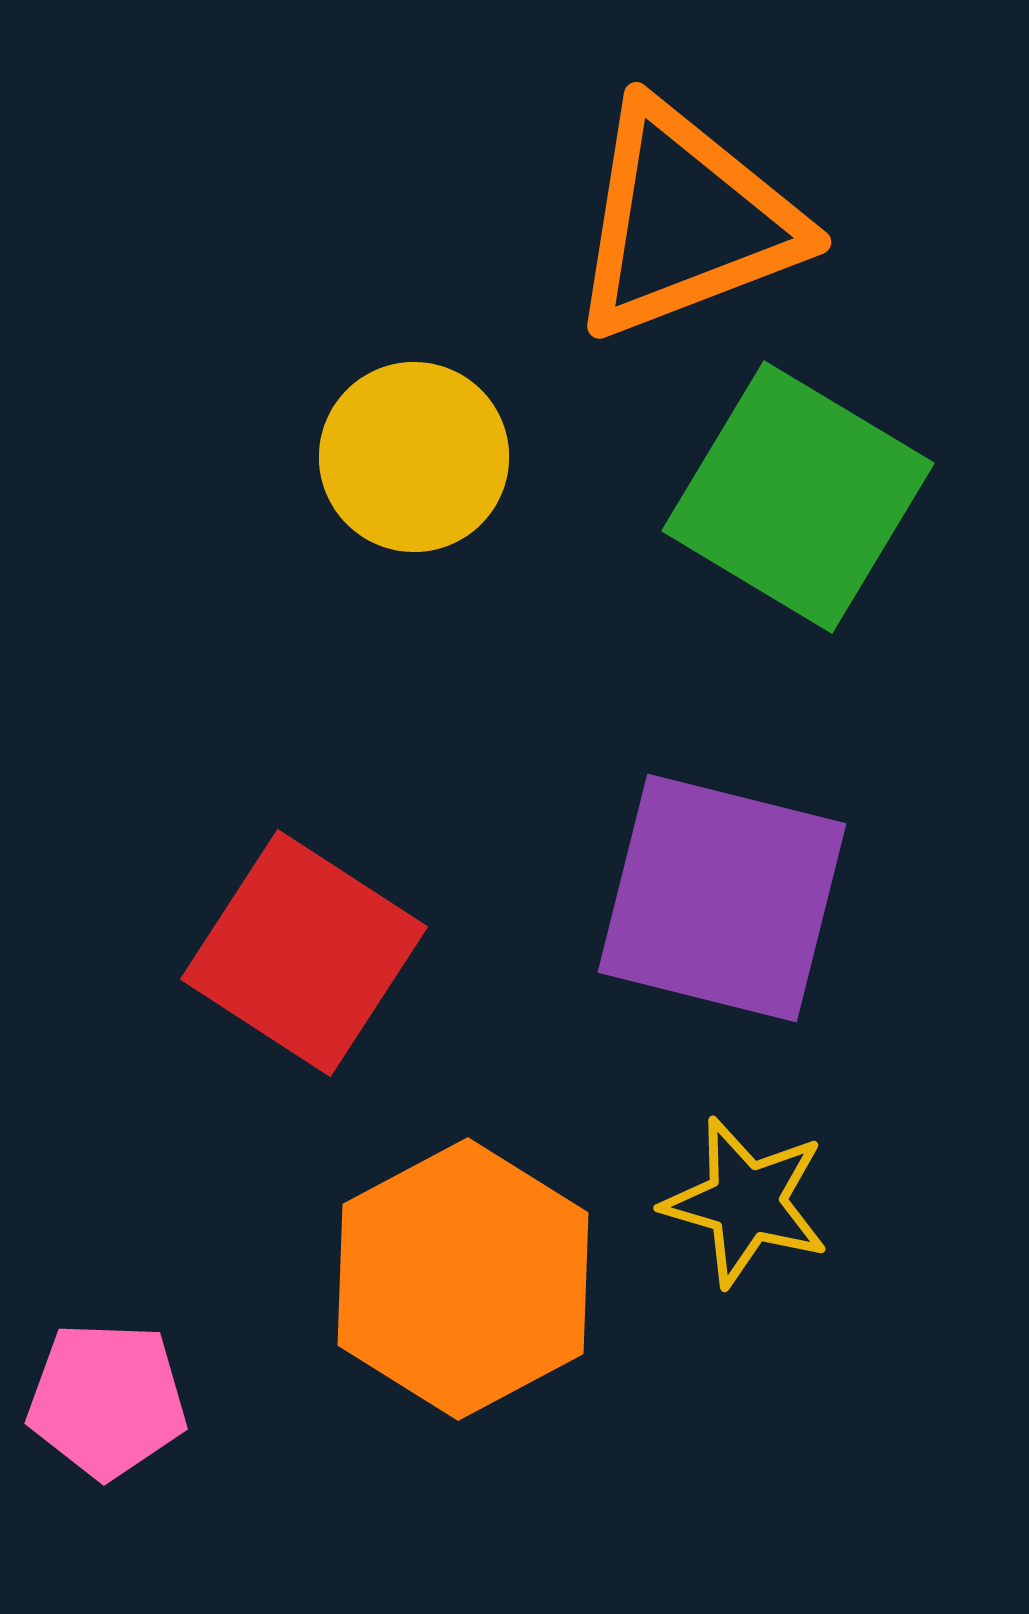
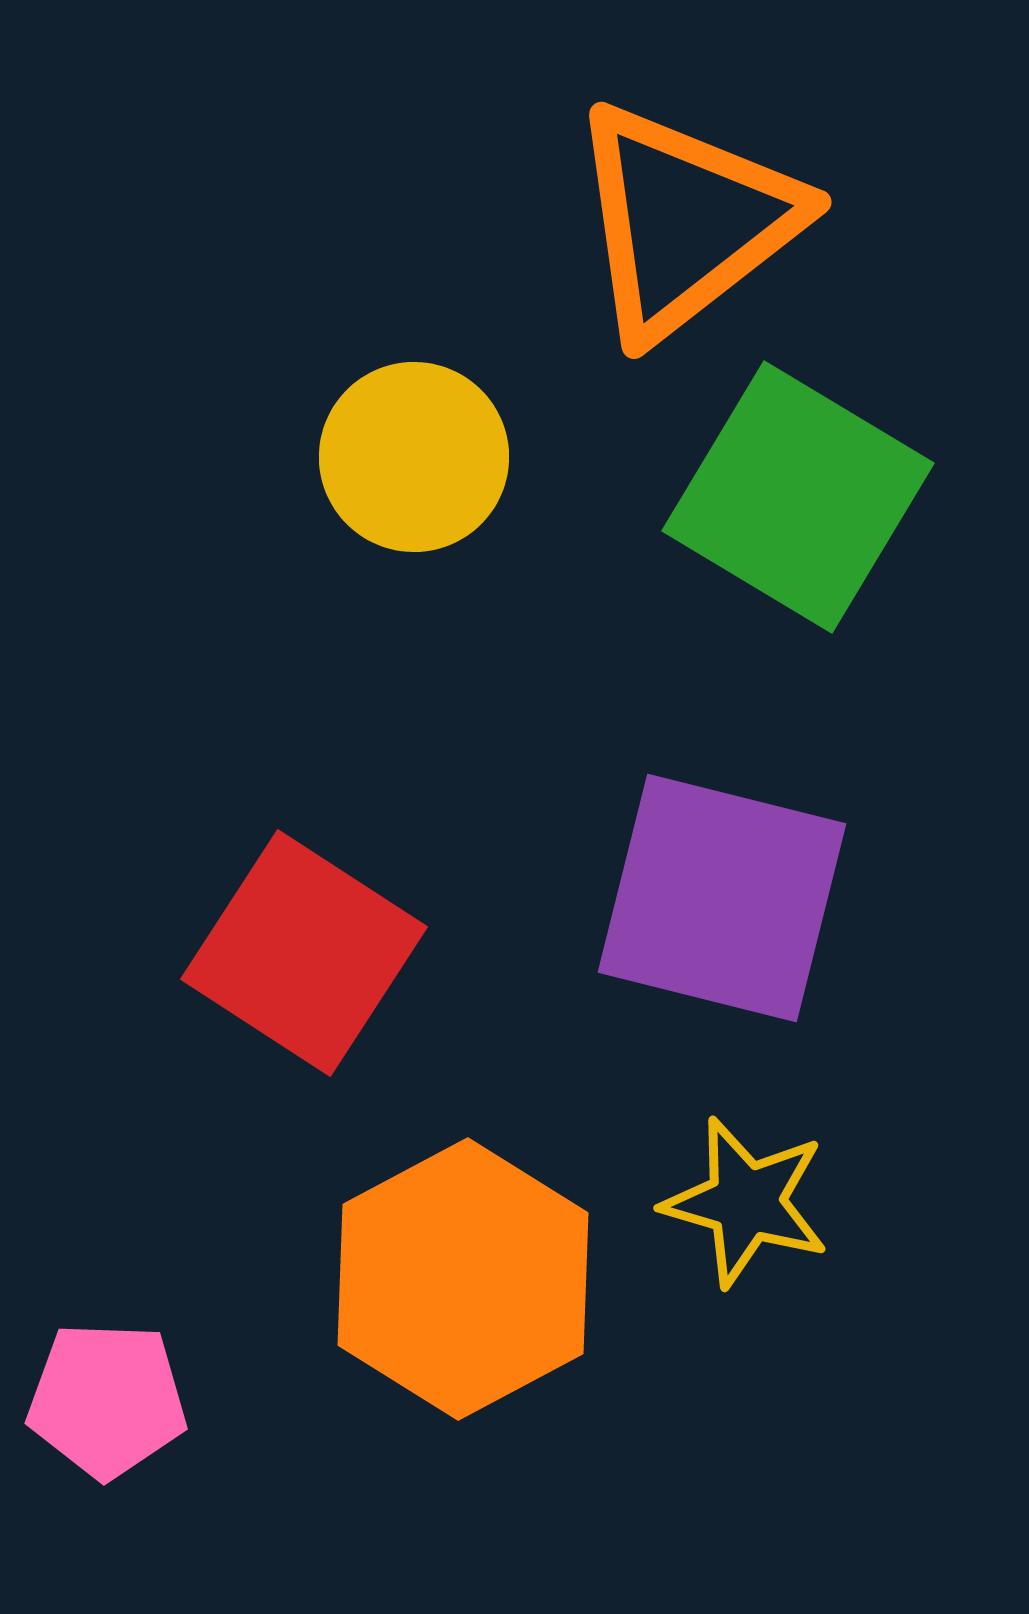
orange triangle: rotated 17 degrees counterclockwise
